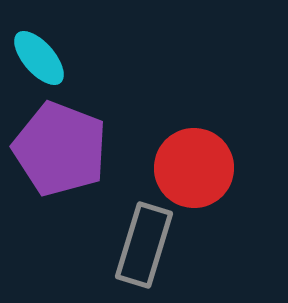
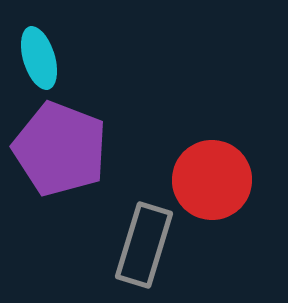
cyan ellipse: rotated 24 degrees clockwise
red circle: moved 18 px right, 12 px down
